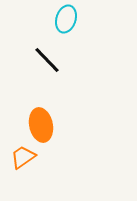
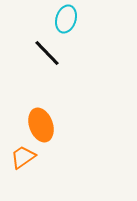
black line: moved 7 px up
orange ellipse: rotated 8 degrees counterclockwise
